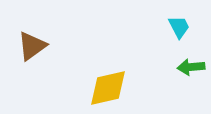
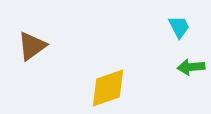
yellow diamond: rotated 6 degrees counterclockwise
